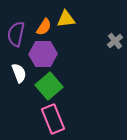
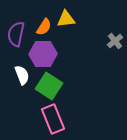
white semicircle: moved 3 px right, 2 px down
green square: rotated 16 degrees counterclockwise
